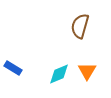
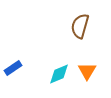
blue rectangle: rotated 66 degrees counterclockwise
